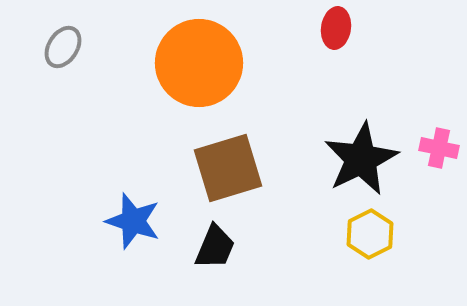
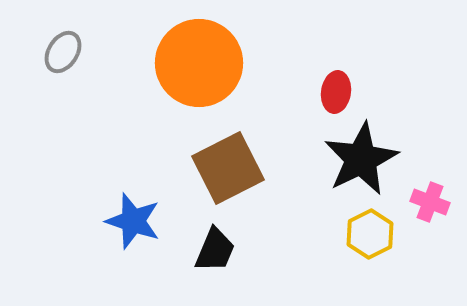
red ellipse: moved 64 px down
gray ellipse: moved 5 px down
pink cross: moved 9 px left, 54 px down; rotated 9 degrees clockwise
brown square: rotated 10 degrees counterclockwise
black trapezoid: moved 3 px down
